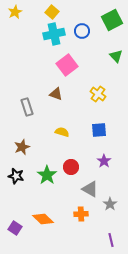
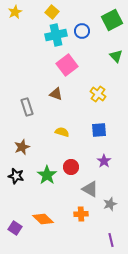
cyan cross: moved 2 px right, 1 px down
gray star: rotated 16 degrees clockwise
